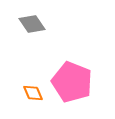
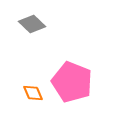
gray diamond: rotated 12 degrees counterclockwise
